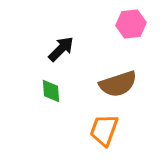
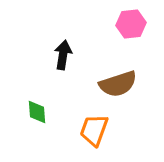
black arrow: moved 2 px right, 6 px down; rotated 36 degrees counterclockwise
green diamond: moved 14 px left, 21 px down
orange trapezoid: moved 10 px left
